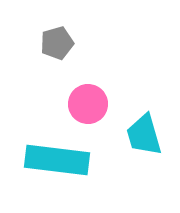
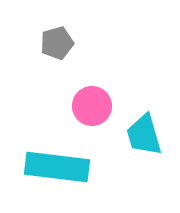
pink circle: moved 4 px right, 2 px down
cyan rectangle: moved 7 px down
